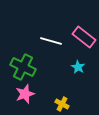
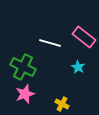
white line: moved 1 px left, 2 px down
